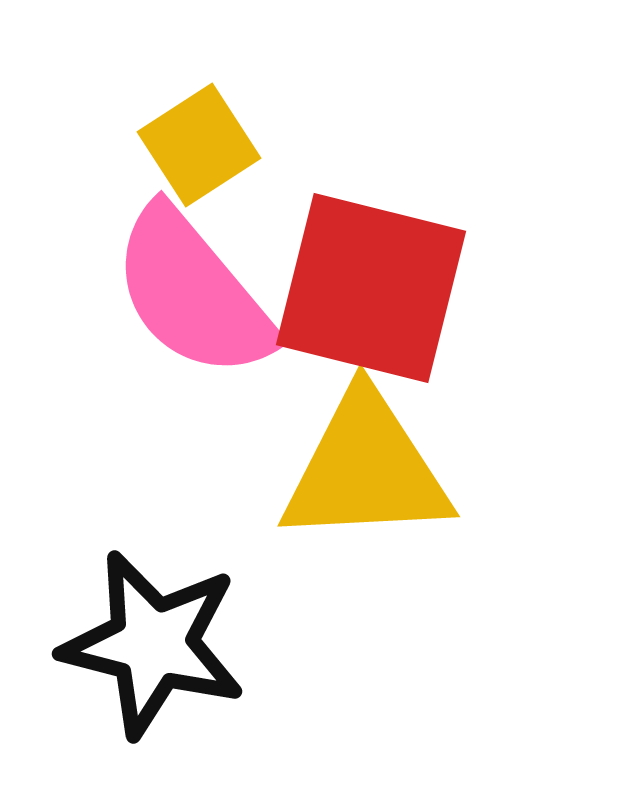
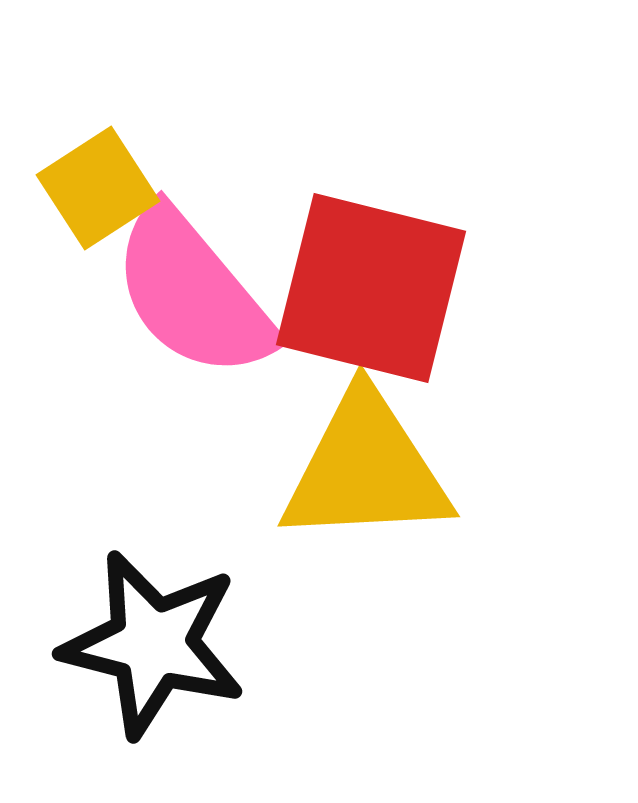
yellow square: moved 101 px left, 43 px down
